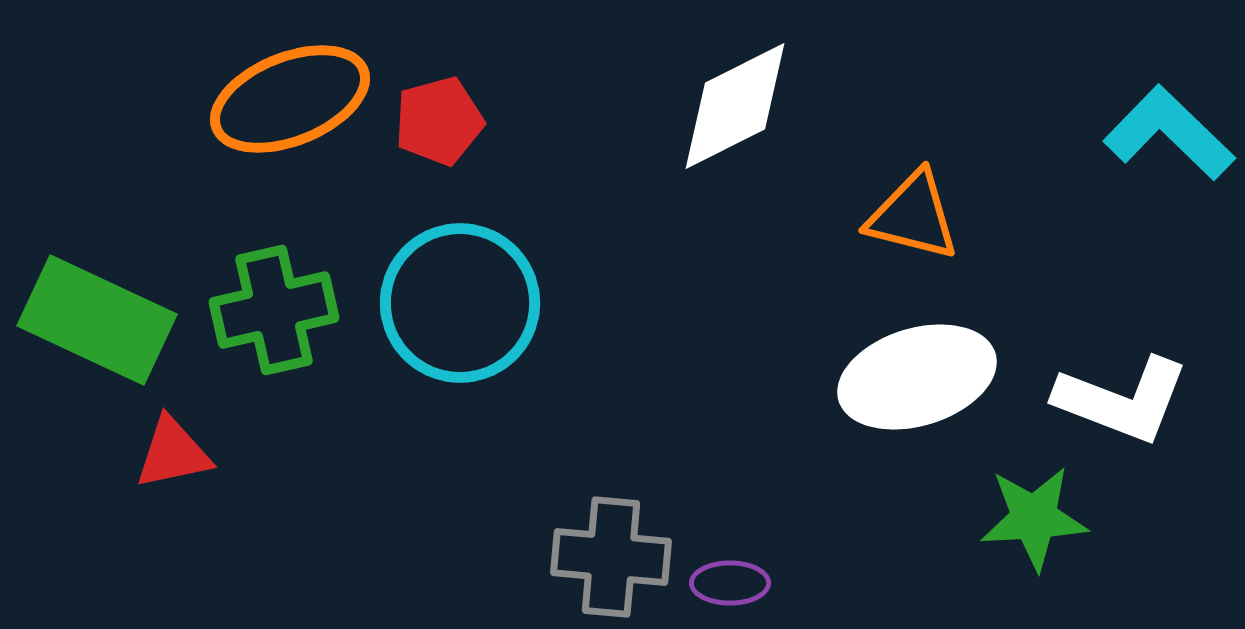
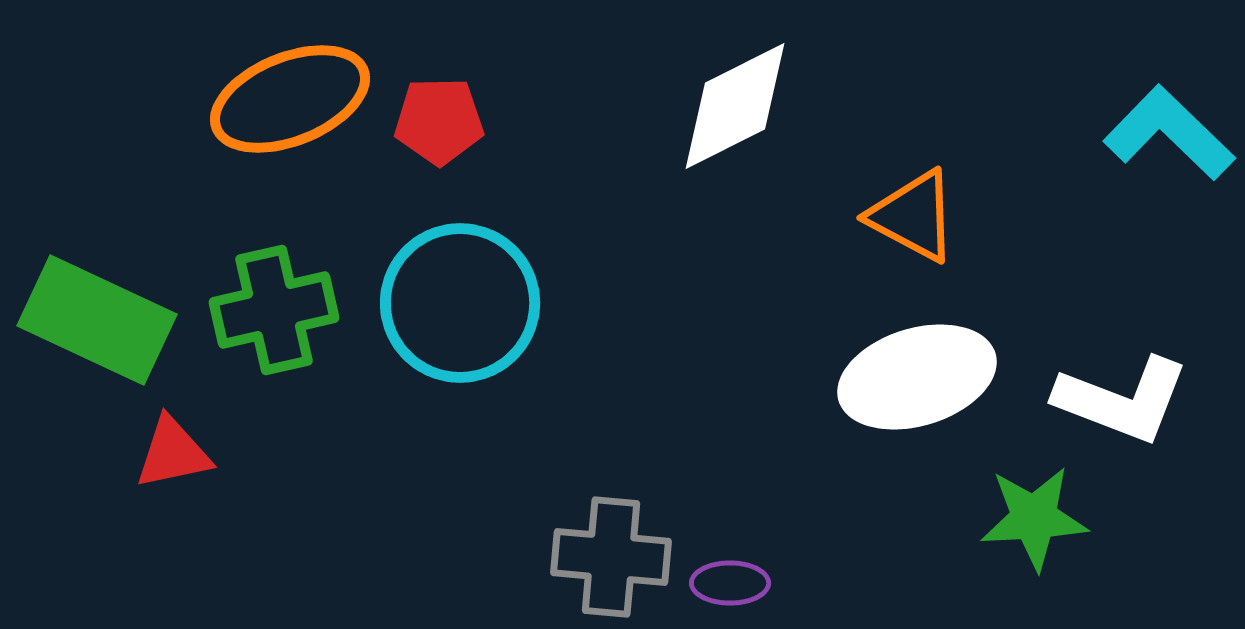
red pentagon: rotated 14 degrees clockwise
orange triangle: rotated 14 degrees clockwise
